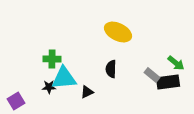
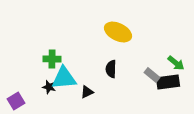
black star: rotated 16 degrees clockwise
